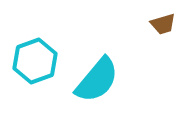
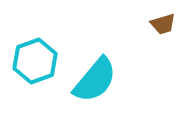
cyan semicircle: moved 2 px left
